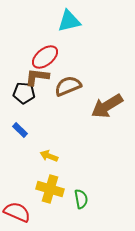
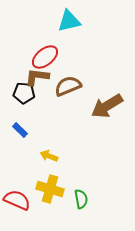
red semicircle: moved 12 px up
